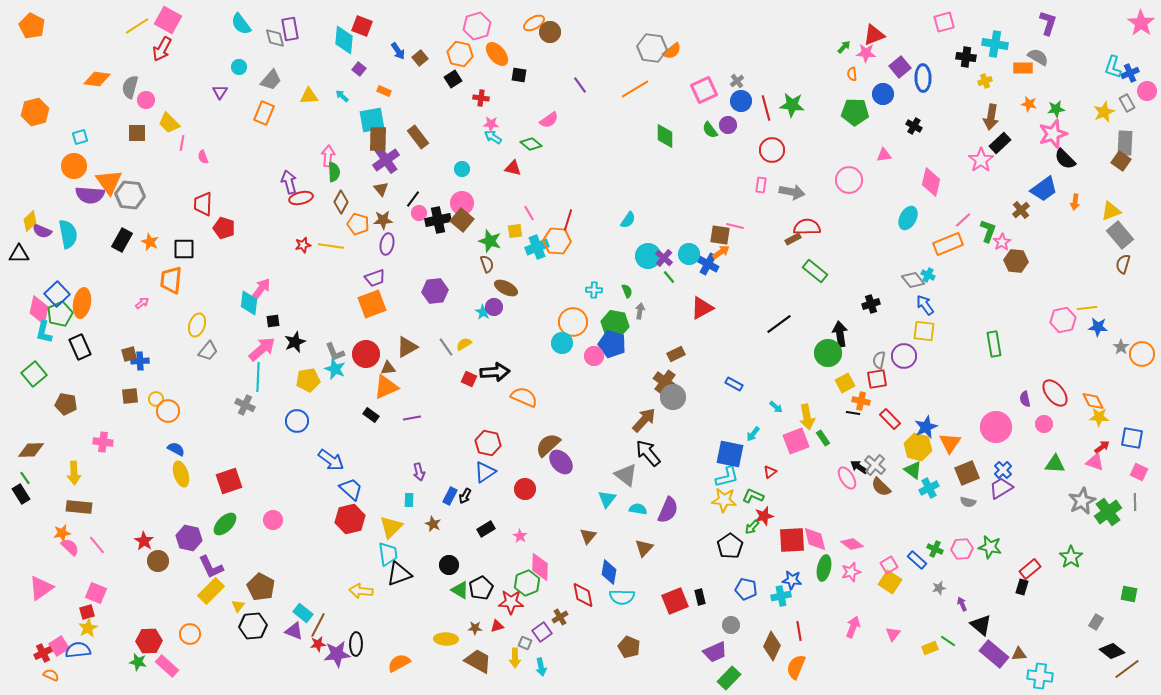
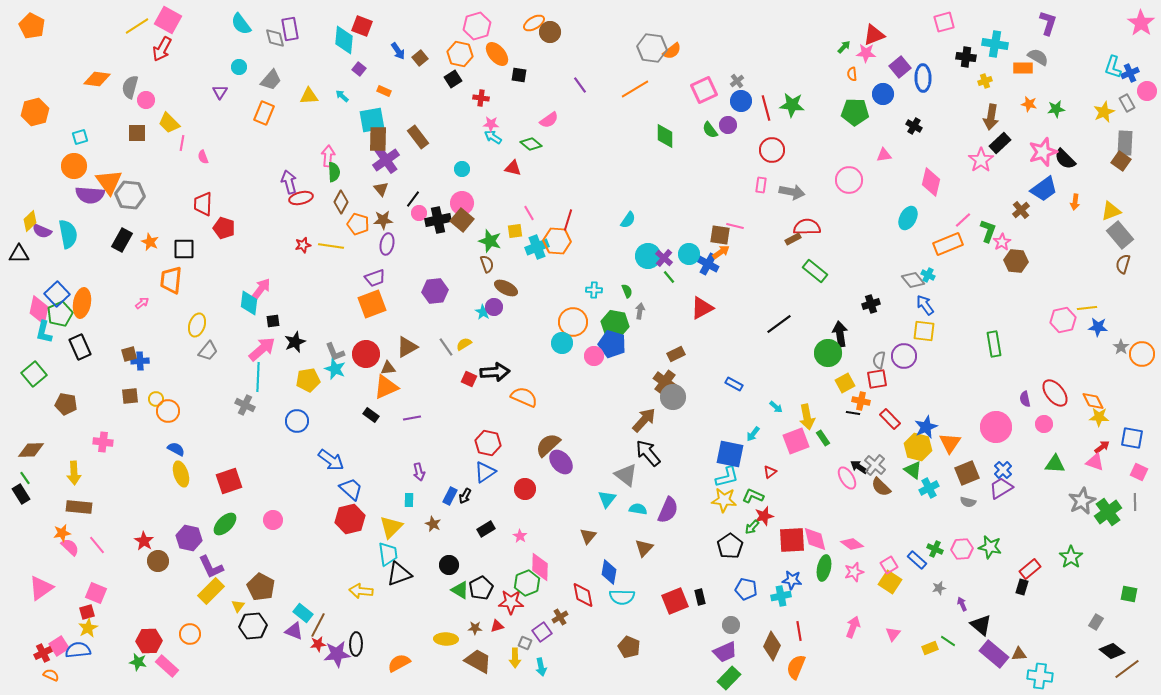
pink star at (1053, 134): moved 10 px left, 18 px down
pink star at (851, 572): moved 3 px right
purple trapezoid at (715, 652): moved 10 px right
